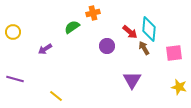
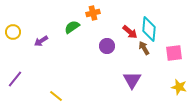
purple arrow: moved 4 px left, 8 px up
purple line: rotated 66 degrees counterclockwise
